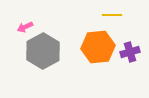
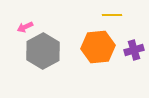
purple cross: moved 4 px right, 2 px up
